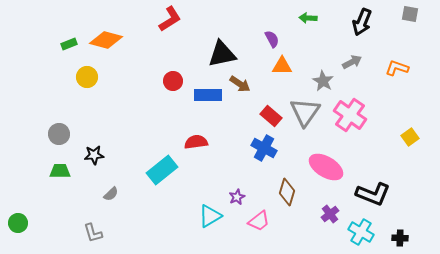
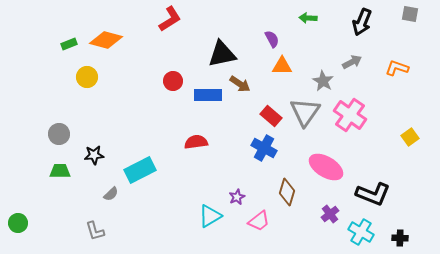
cyan rectangle: moved 22 px left; rotated 12 degrees clockwise
gray L-shape: moved 2 px right, 2 px up
